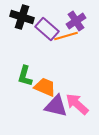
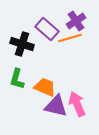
black cross: moved 27 px down
orange line: moved 4 px right, 2 px down
green L-shape: moved 8 px left, 3 px down
pink arrow: rotated 25 degrees clockwise
